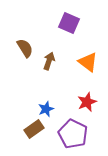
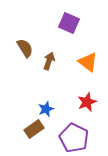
purple pentagon: moved 1 px right, 4 px down
